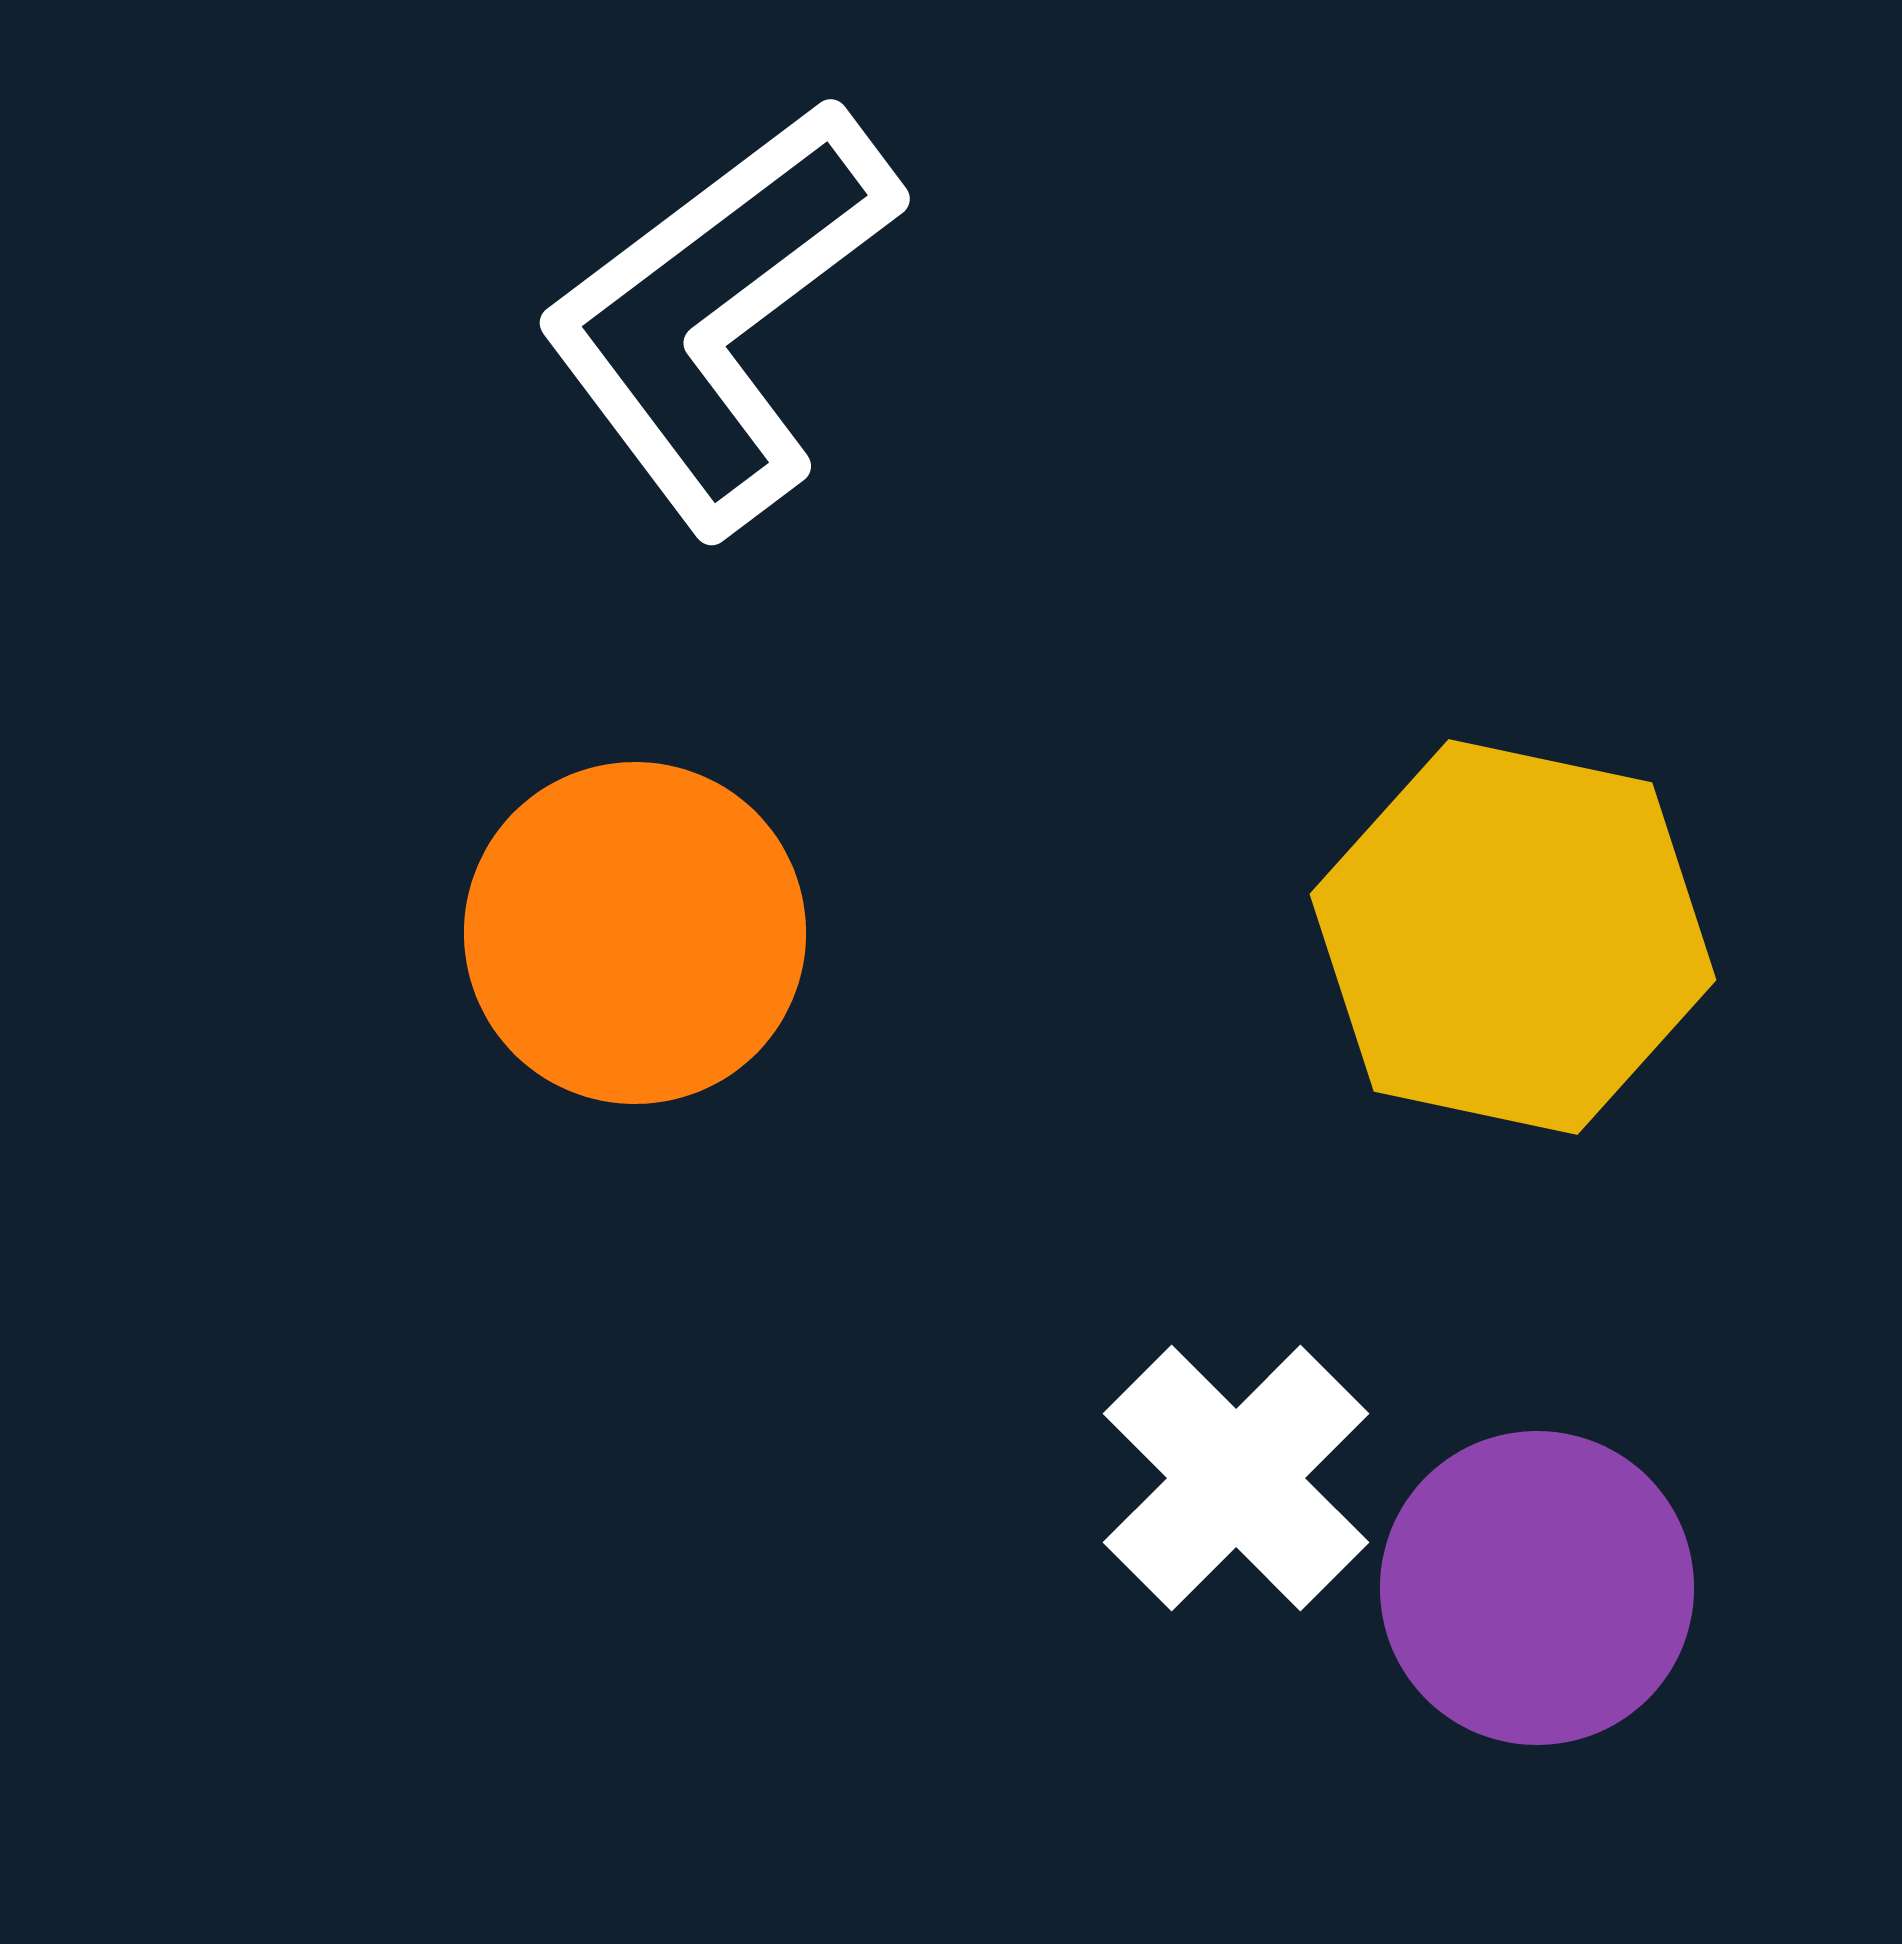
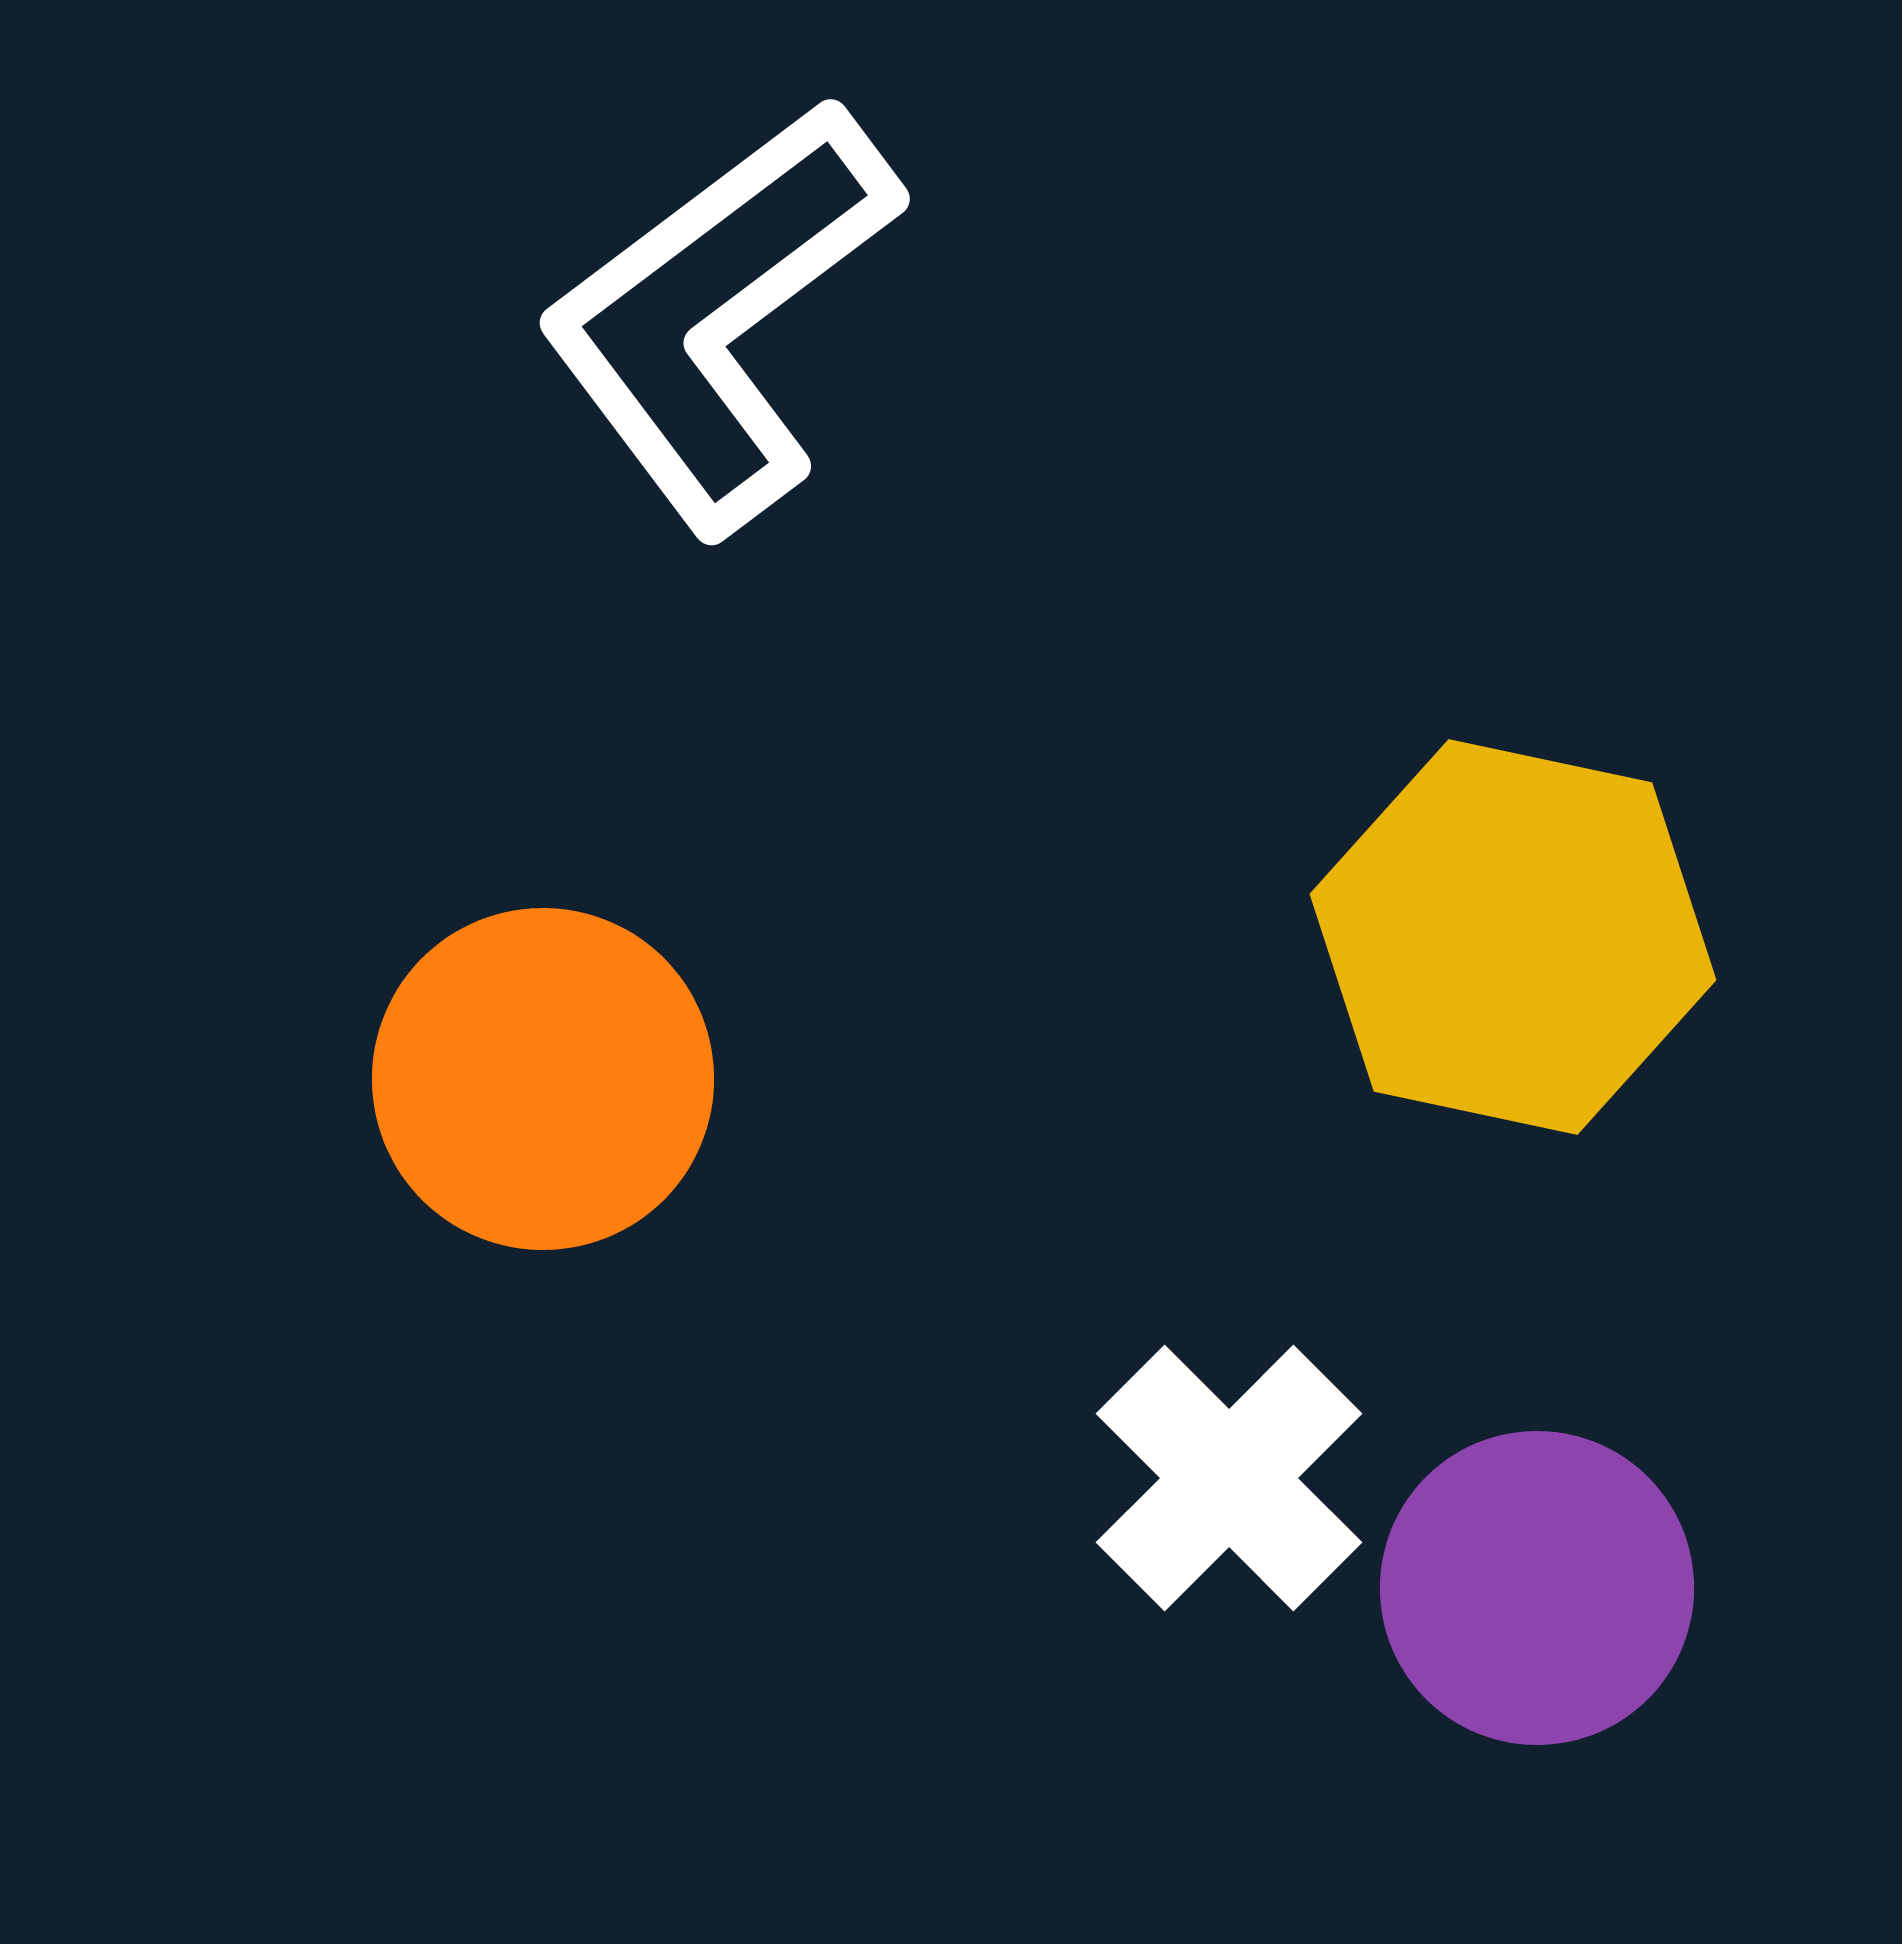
orange circle: moved 92 px left, 146 px down
white cross: moved 7 px left
